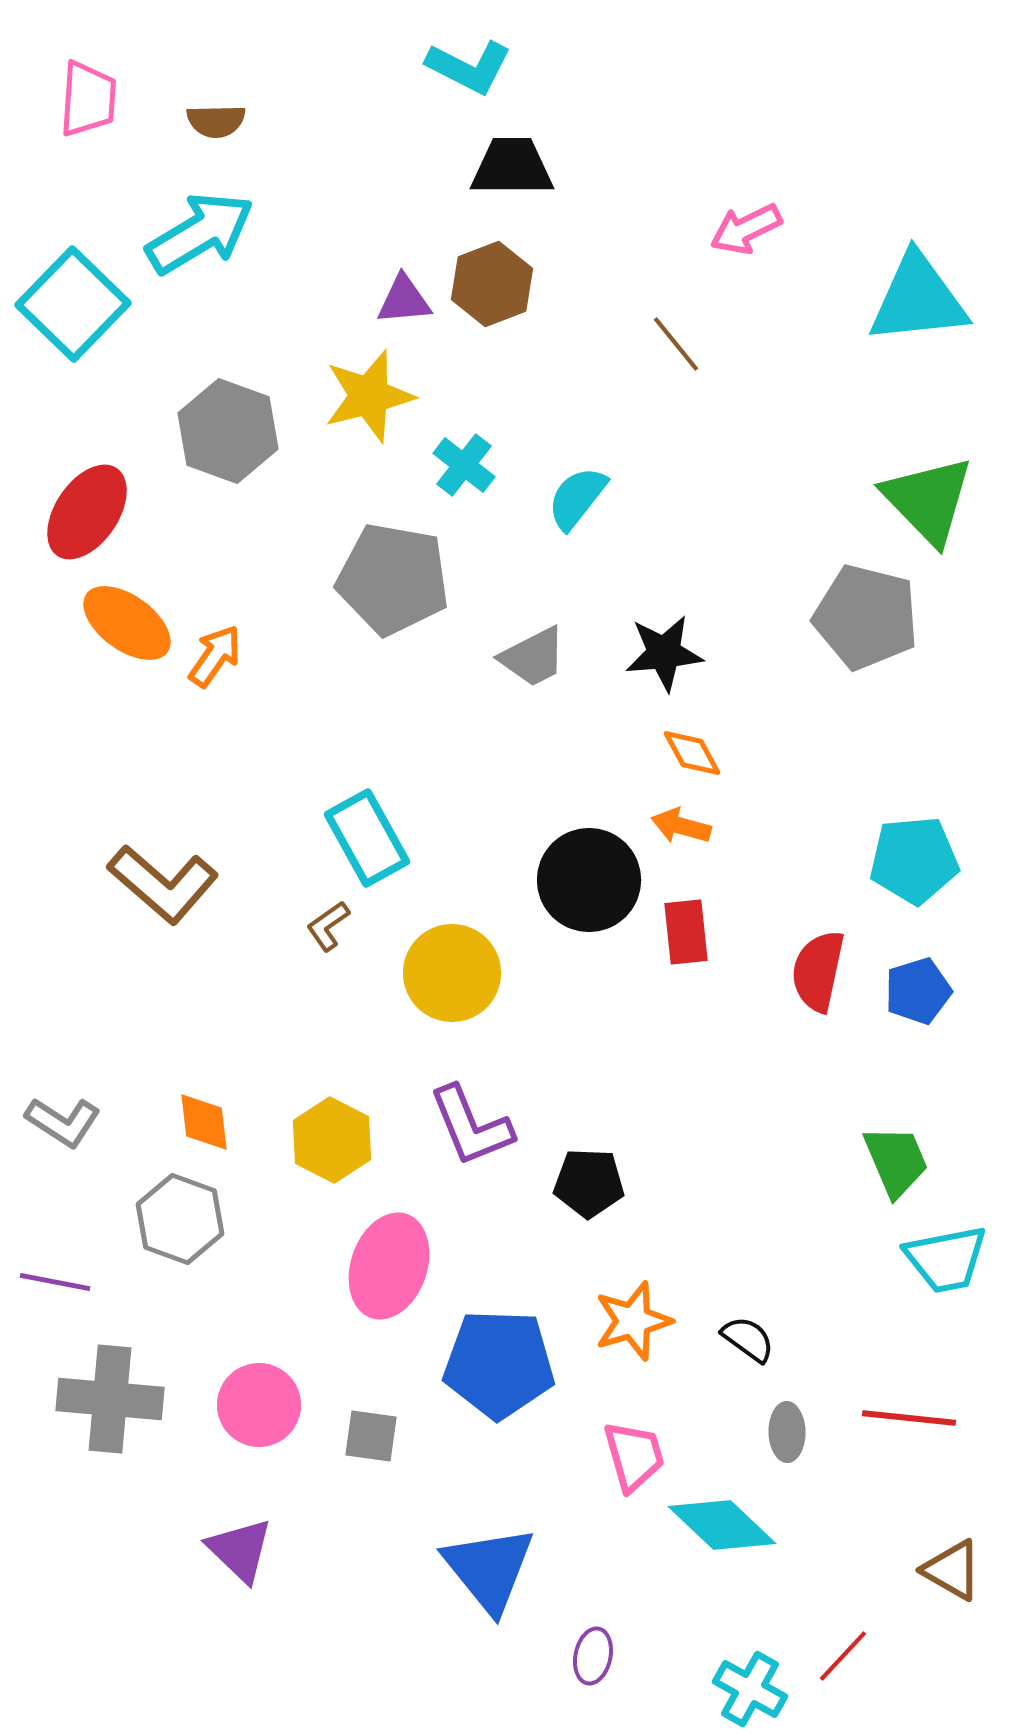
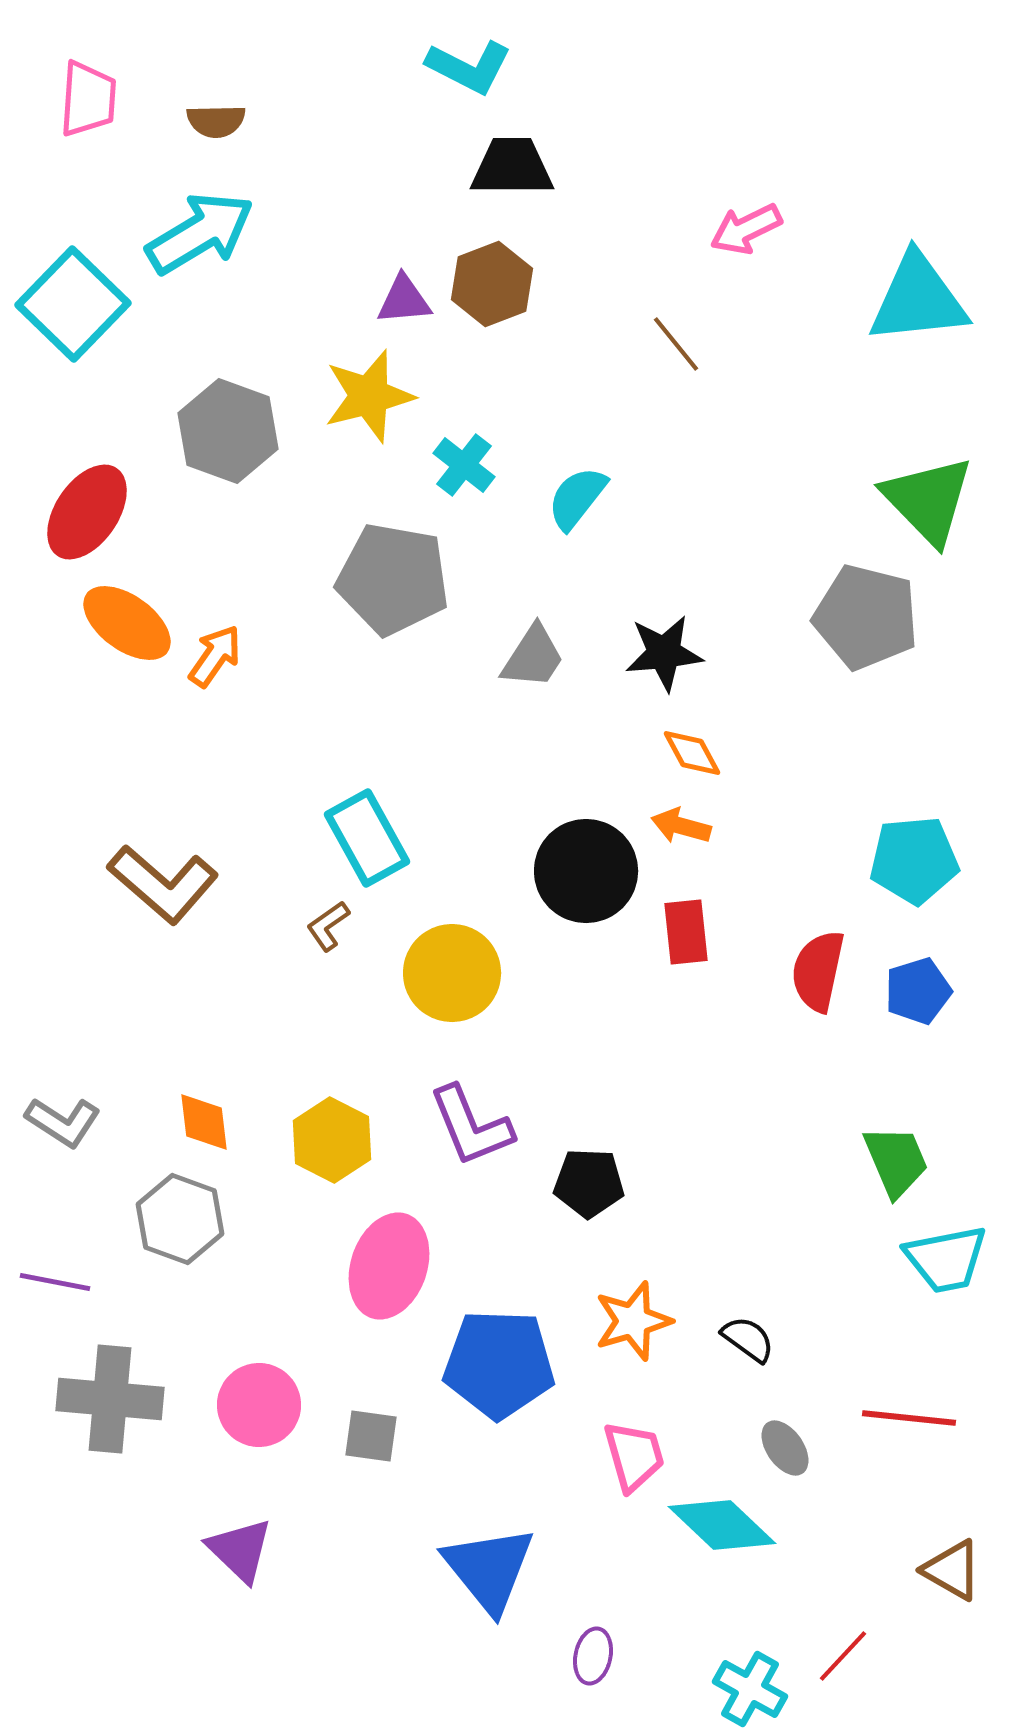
gray trapezoid at (533, 657): rotated 30 degrees counterclockwise
black circle at (589, 880): moved 3 px left, 9 px up
gray ellipse at (787, 1432): moved 2 px left, 16 px down; rotated 34 degrees counterclockwise
